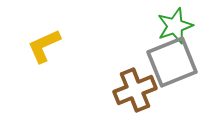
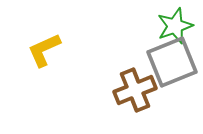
yellow L-shape: moved 4 px down
